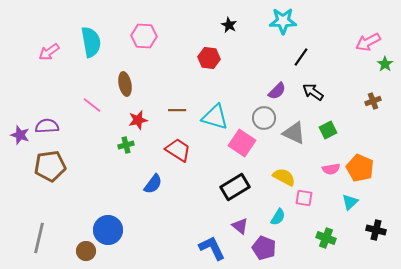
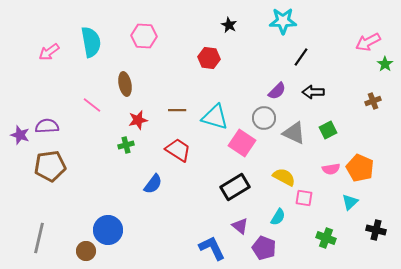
black arrow at (313, 92): rotated 35 degrees counterclockwise
